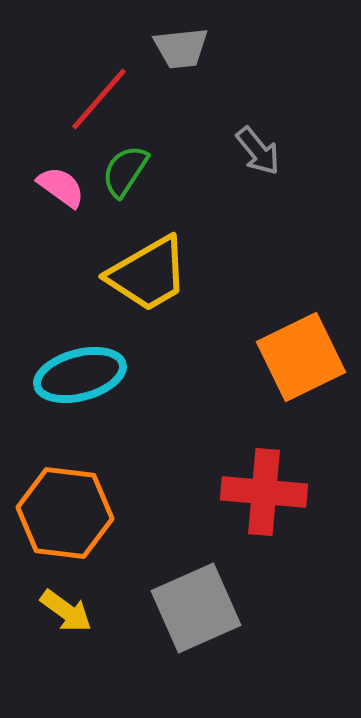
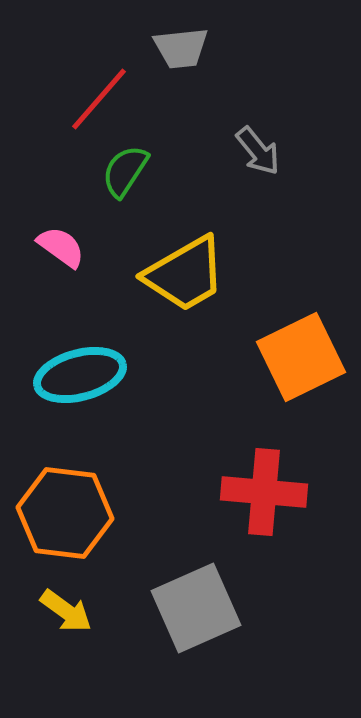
pink semicircle: moved 60 px down
yellow trapezoid: moved 37 px right
